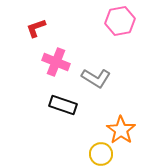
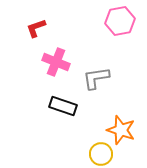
gray L-shape: rotated 140 degrees clockwise
black rectangle: moved 1 px down
orange star: rotated 16 degrees counterclockwise
